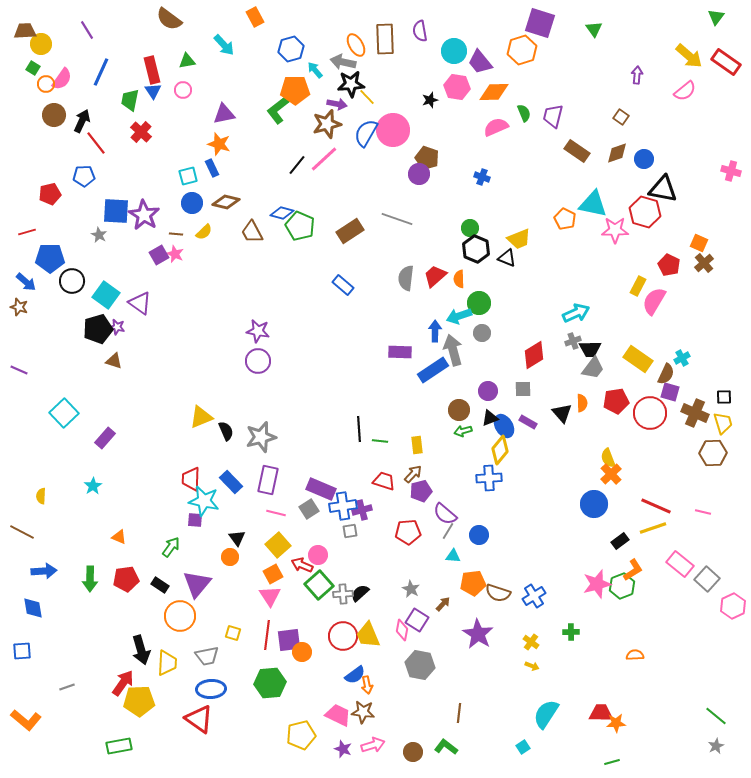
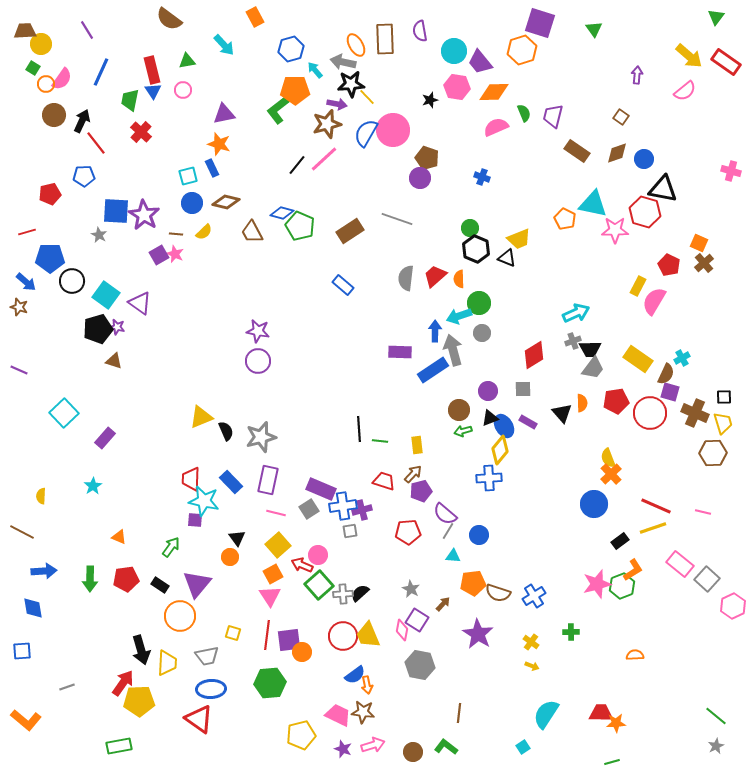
purple circle at (419, 174): moved 1 px right, 4 px down
